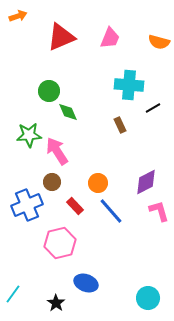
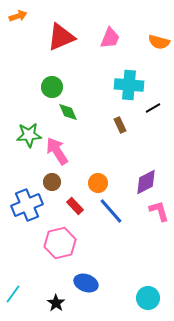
green circle: moved 3 px right, 4 px up
